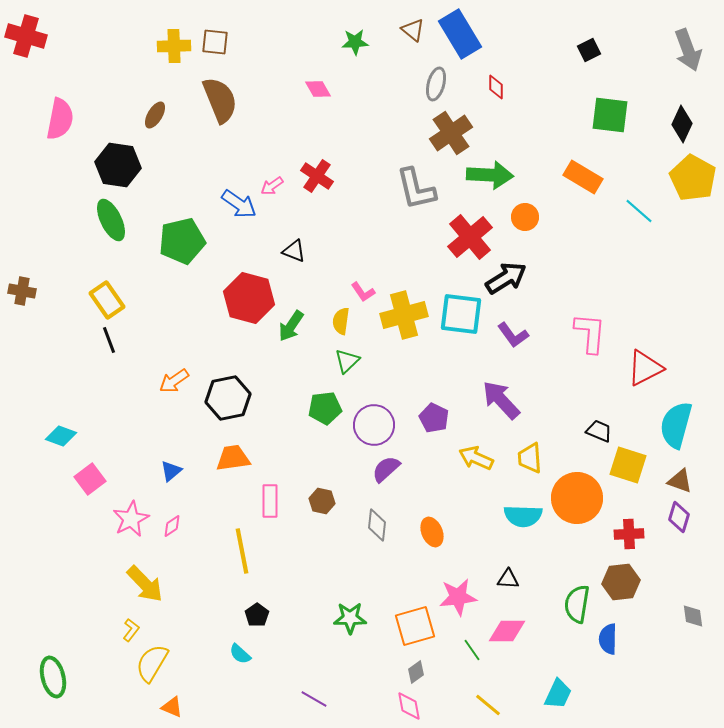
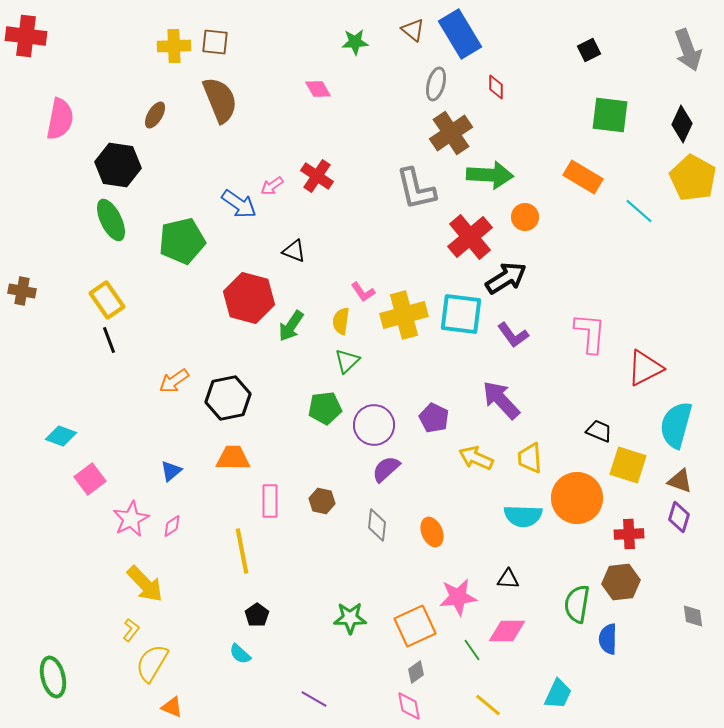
red cross at (26, 36): rotated 9 degrees counterclockwise
orange trapezoid at (233, 458): rotated 9 degrees clockwise
orange square at (415, 626): rotated 9 degrees counterclockwise
